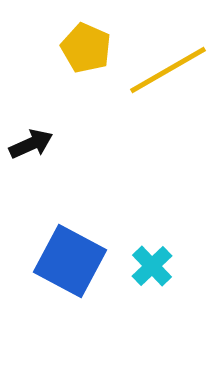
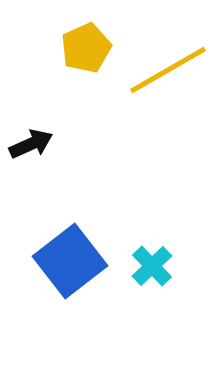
yellow pentagon: rotated 24 degrees clockwise
blue square: rotated 24 degrees clockwise
